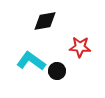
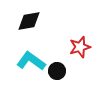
black diamond: moved 16 px left
red star: rotated 20 degrees counterclockwise
